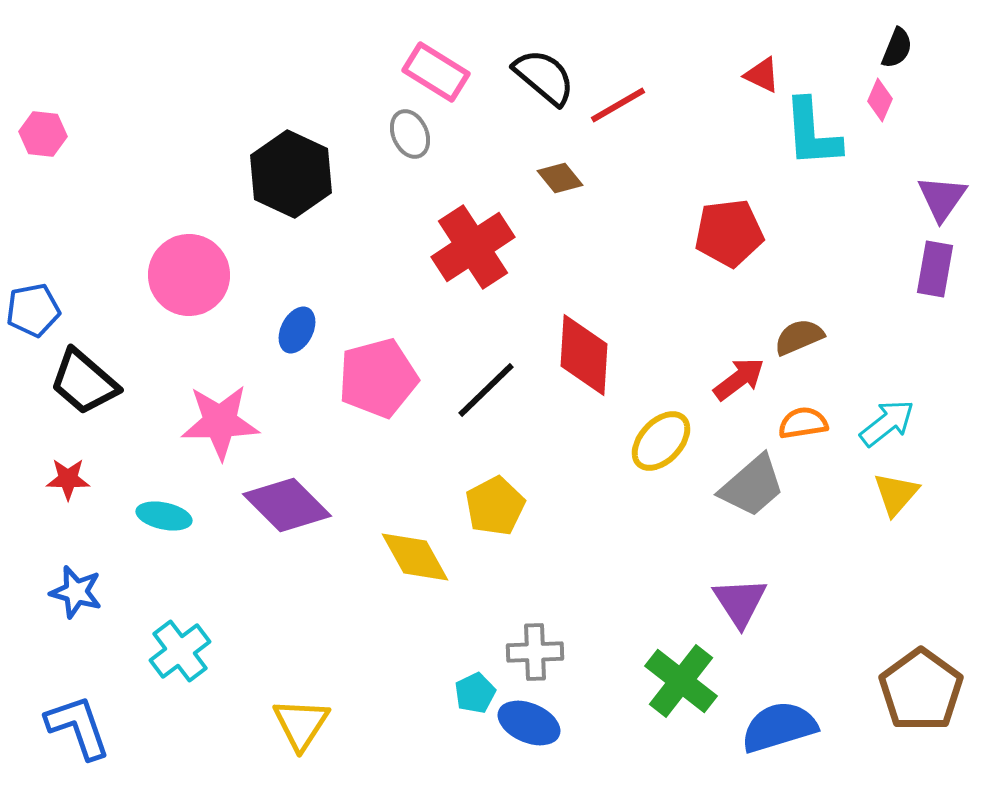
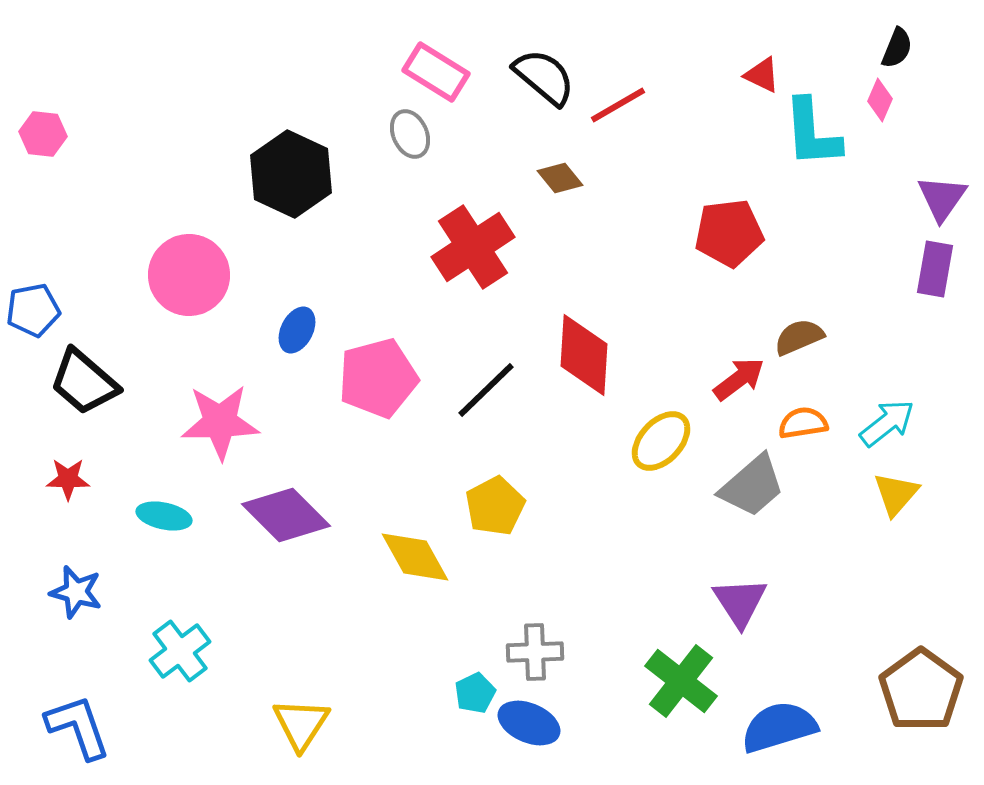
purple diamond at (287, 505): moved 1 px left, 10 px down
